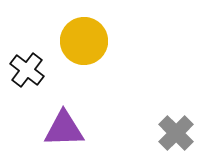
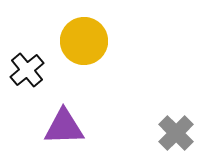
black cross: rotated 12 degrees clockwise
purple triangle: moved 2 px up
